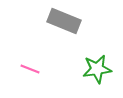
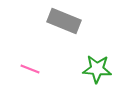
green star: rotated 12 degrees clockwise
